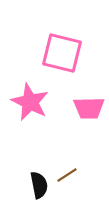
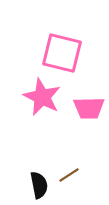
pink star: moved 12 px right, 5 px up
brown line: moved 2 px right
